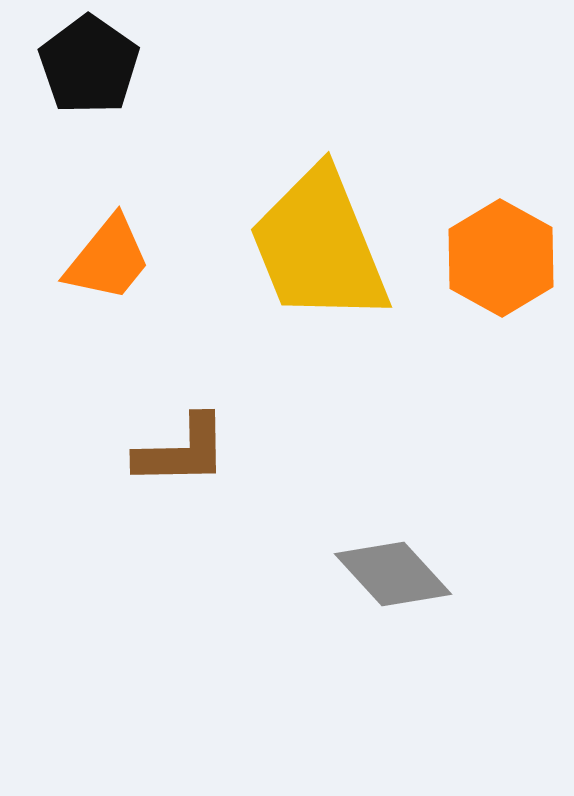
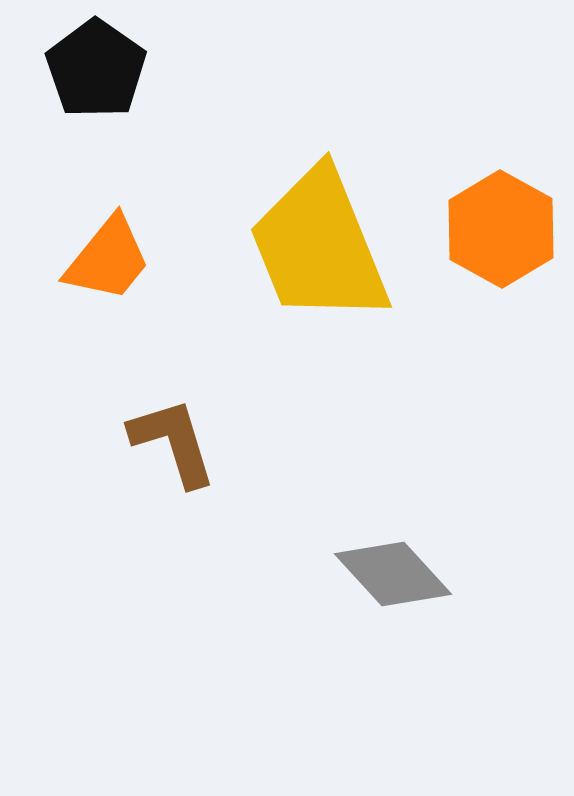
black pentagon: moved 7 px right, 4 px down
orange hexagon: moved 29 px up
brown L-shape: moved 9 px left, 9 px up; rotated 106 degrees counterclockwise
